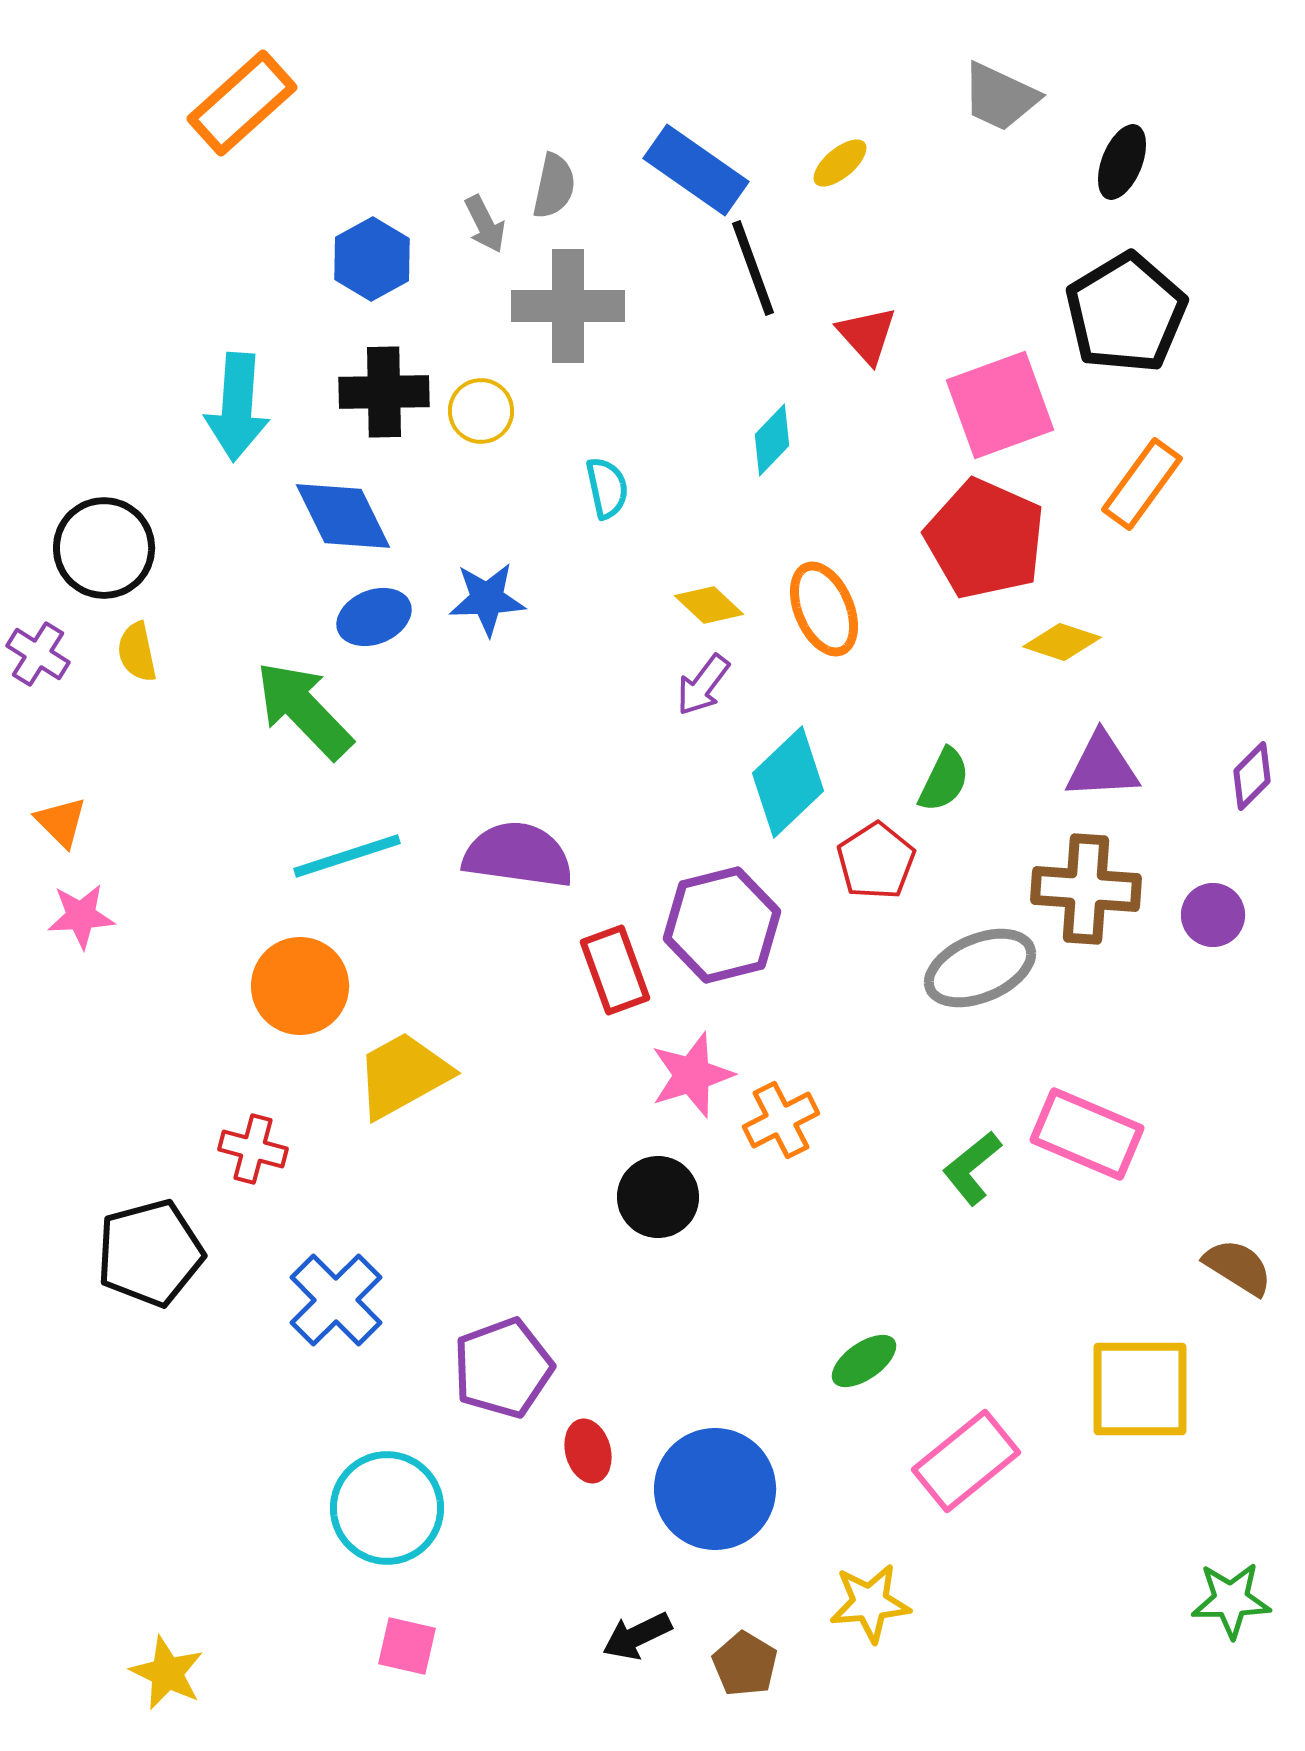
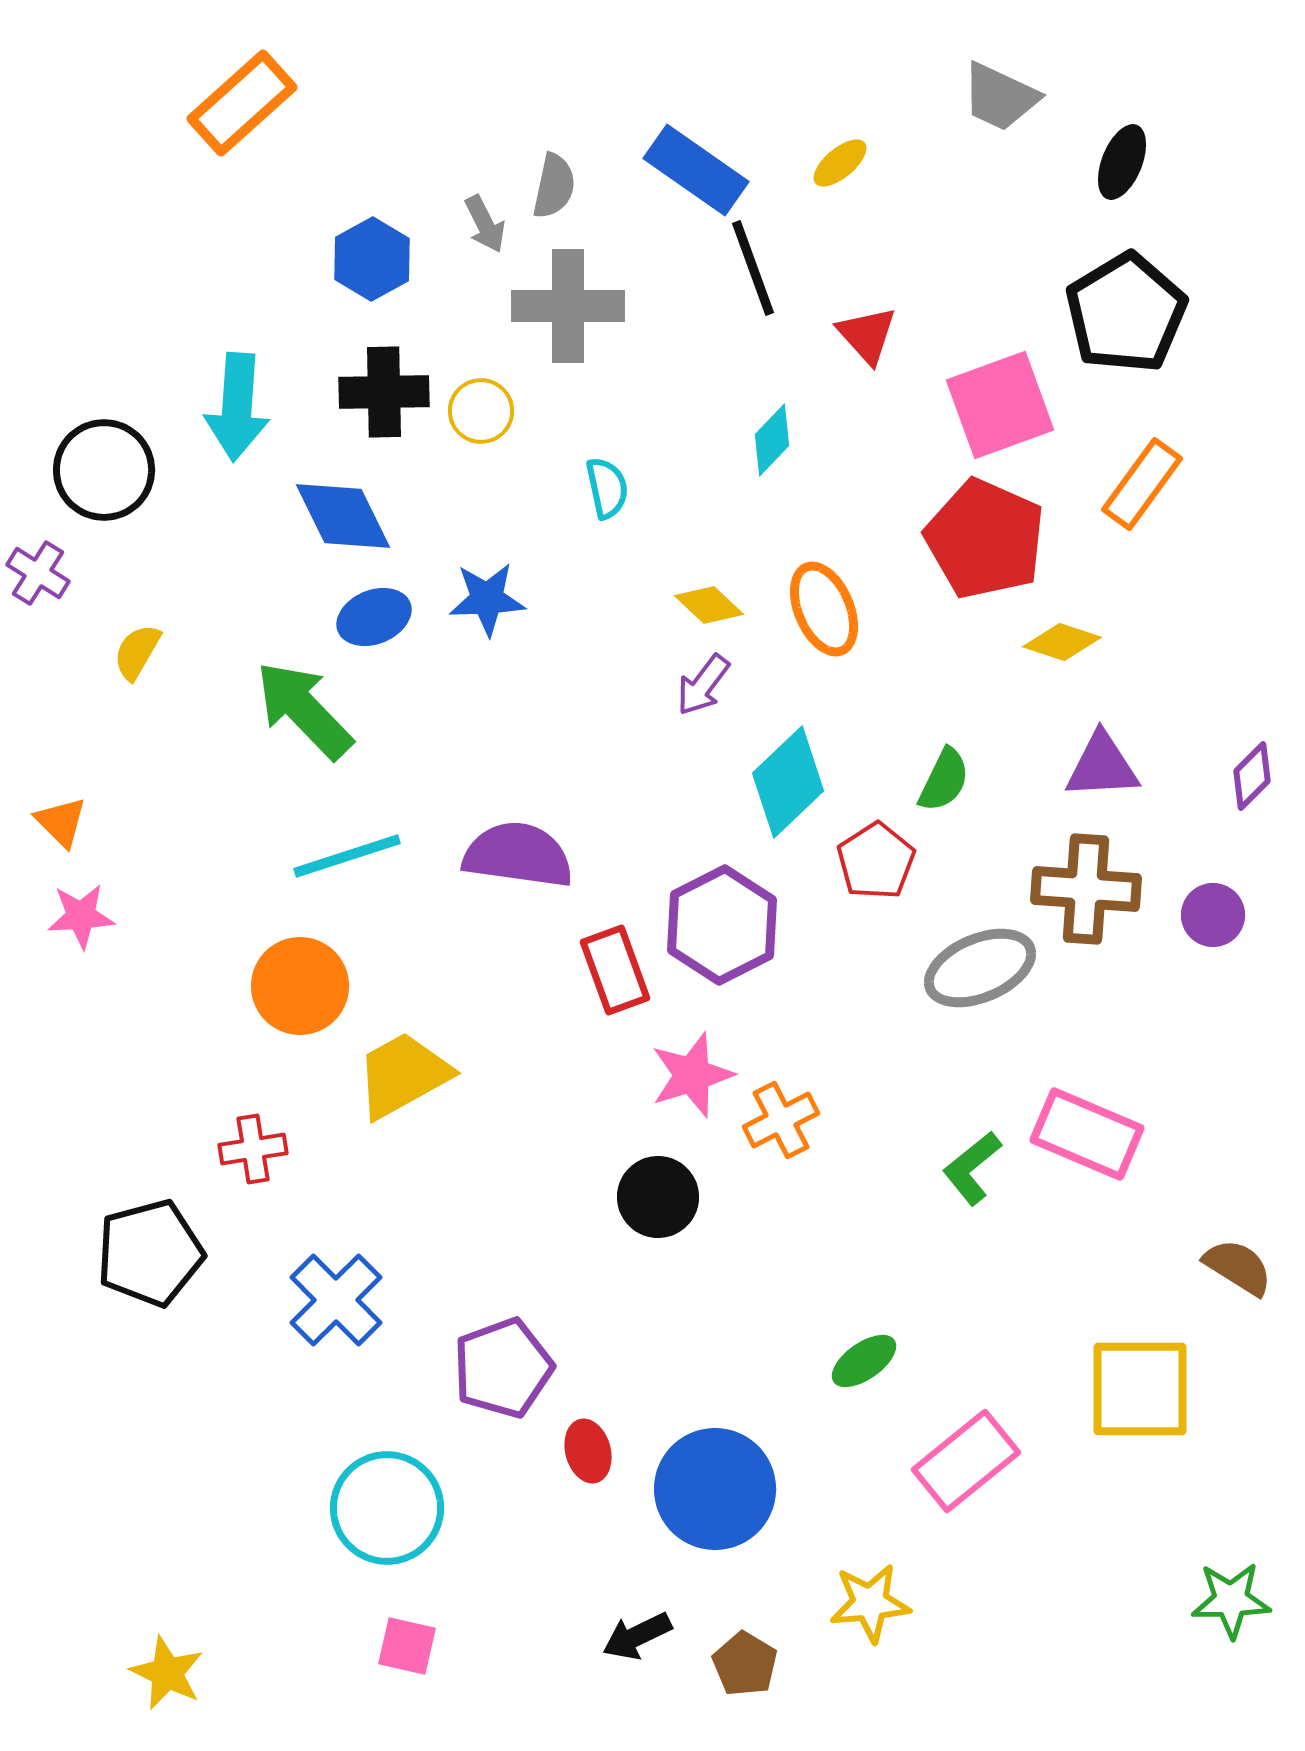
black circle at (104, 548): moved 78 px up
yellow semicircle at (137, 652): rotated 42 degrees clockwise
purple cross at (38, 654): moved 81 px up
purple hexagon at (722, 925): rotated 13 degrees counterclockwise
red cross at (253, 1149): rotated 24 degrees counterclockwise
